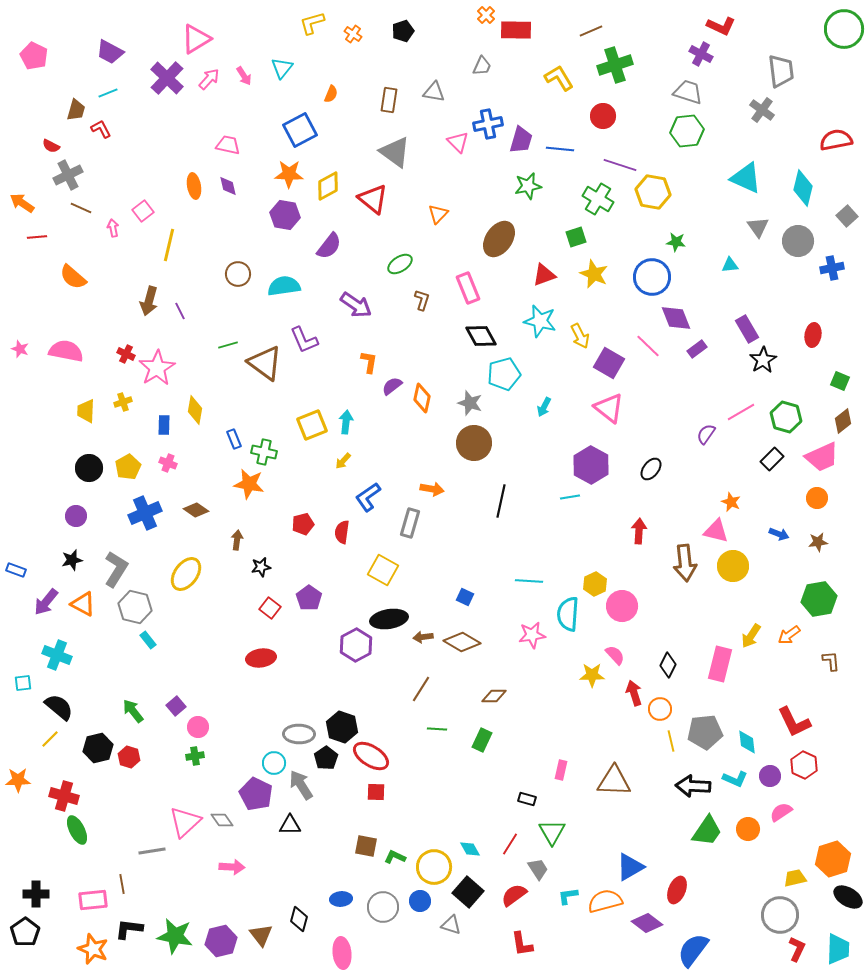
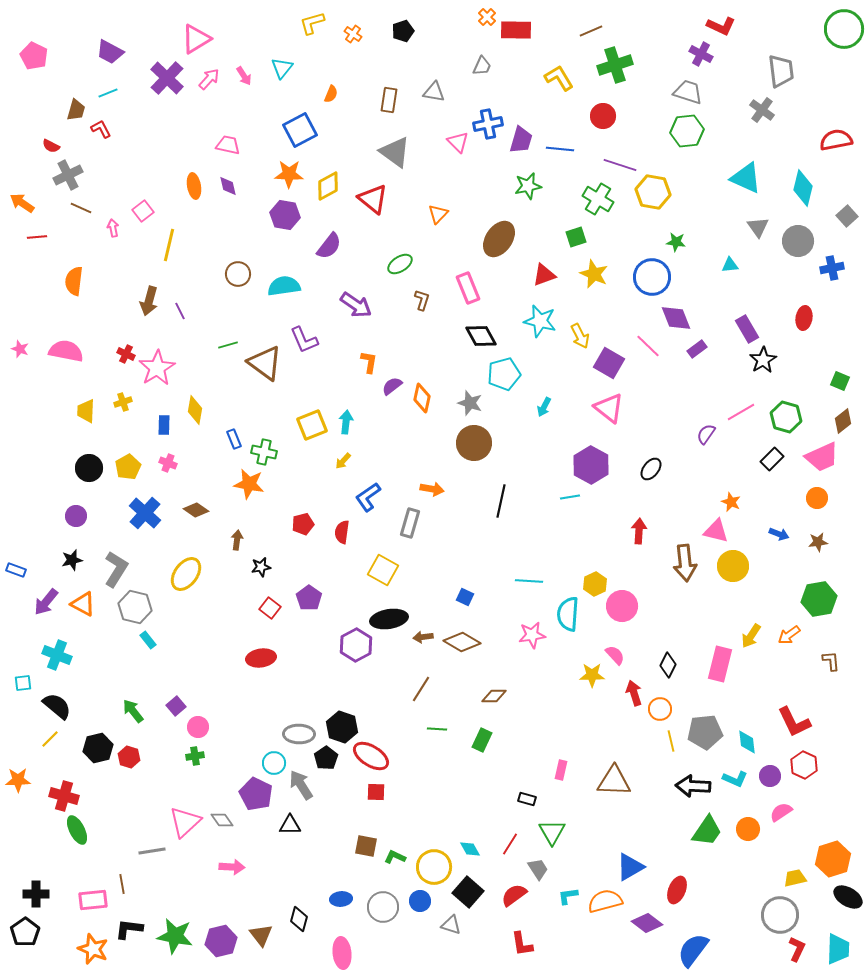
orange cross at (486, 15): moved 1 px right, 2 px down
orange semicircle at (73, 277): moved 1 px right, 4 px down; rotated 56 degrees clockwise
red ellipse at (813, 335): moved 9 px left, 17 px up
blue cross at (145, 513): rotated 24 degrees counterclockwise
black semicircle at (59, 707): moved 2 px left, 1 px up
